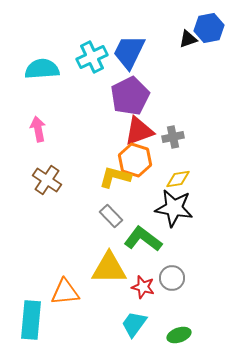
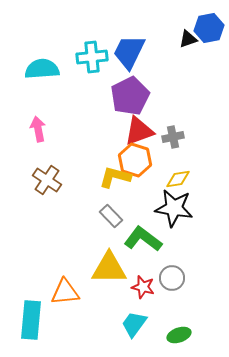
cyan cross: rotated 20 degrees clockwise
